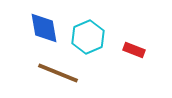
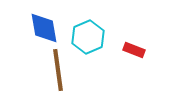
brown line: moved 3 px up; rotated 60 degrees clockwise
